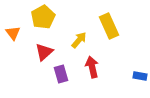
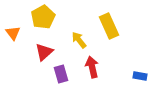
yellow arrow: rotated 78 degrees counterclockwise
